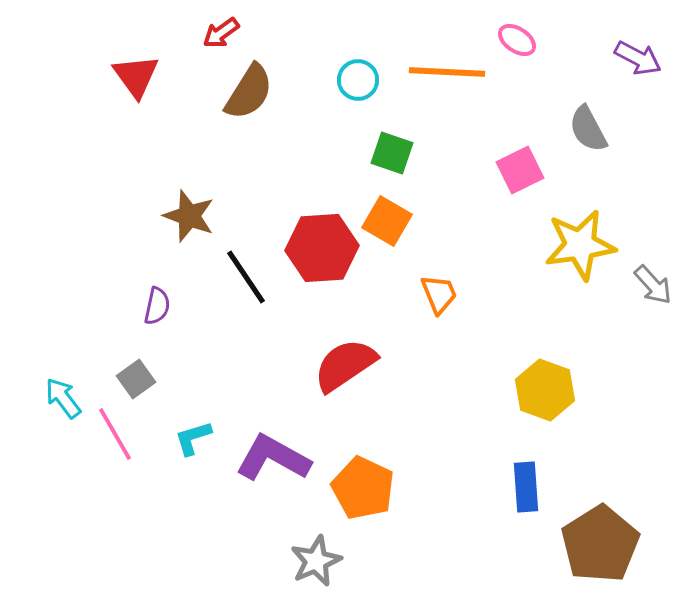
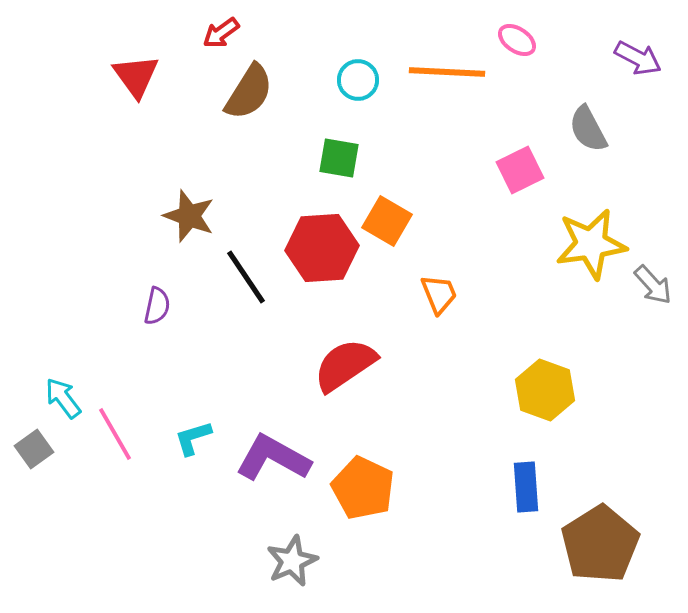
green square: moved 53 px left, 5 px down; rotated 9 degrees counterclockwise
yellow star: moved 11 px right, 1 px up
gray square: moved 102 px left, 70 px down
gray star: moved 24 px left
